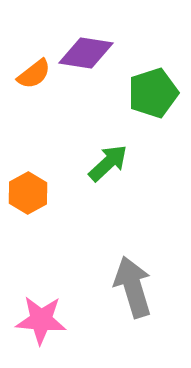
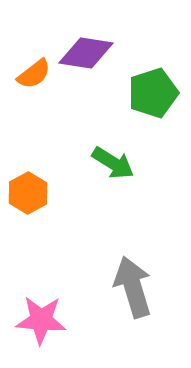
green arrow: moved 5 px right; rotated 75 degrees clockwise
